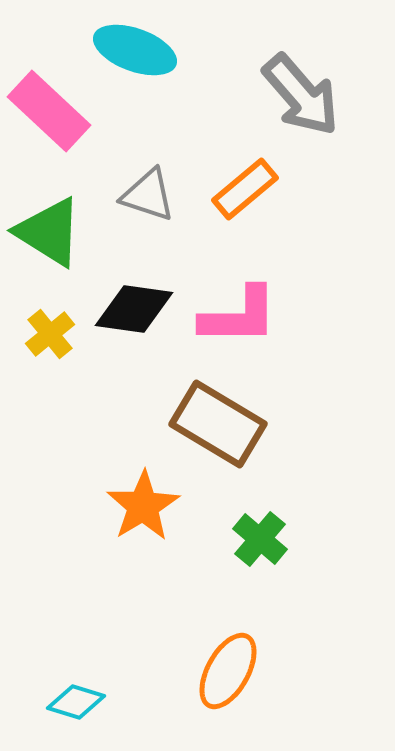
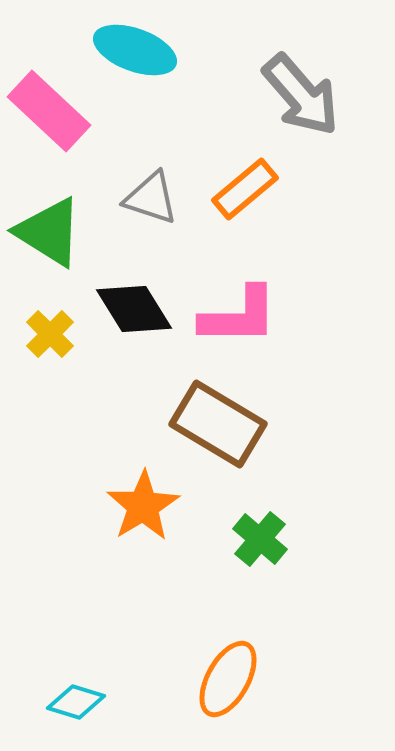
gray triangle: moved 3 px right, 3 px down
black diamond: rotated 50 degrees clockwise
yellow cross: rotated 6 degrees counterclockwise
orange ellipse: moved 8 px down
